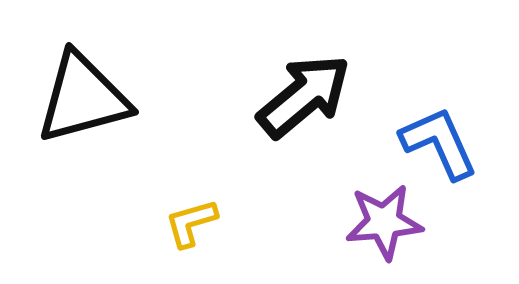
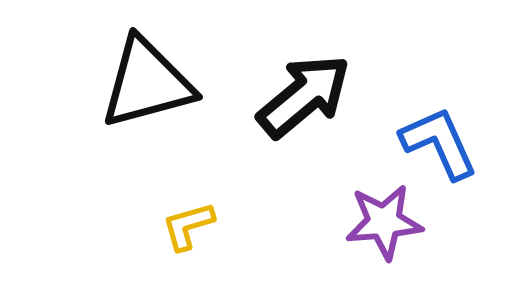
black triangle: moved 64 px right, 15 px up
yellow L-shape: moved 3 px left, 3 px down
